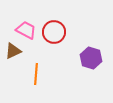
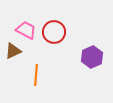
purple hexagon: moved 1 px right, 1 px up; rotated 20 degrees clockwise
orange line: moved 1 px down
